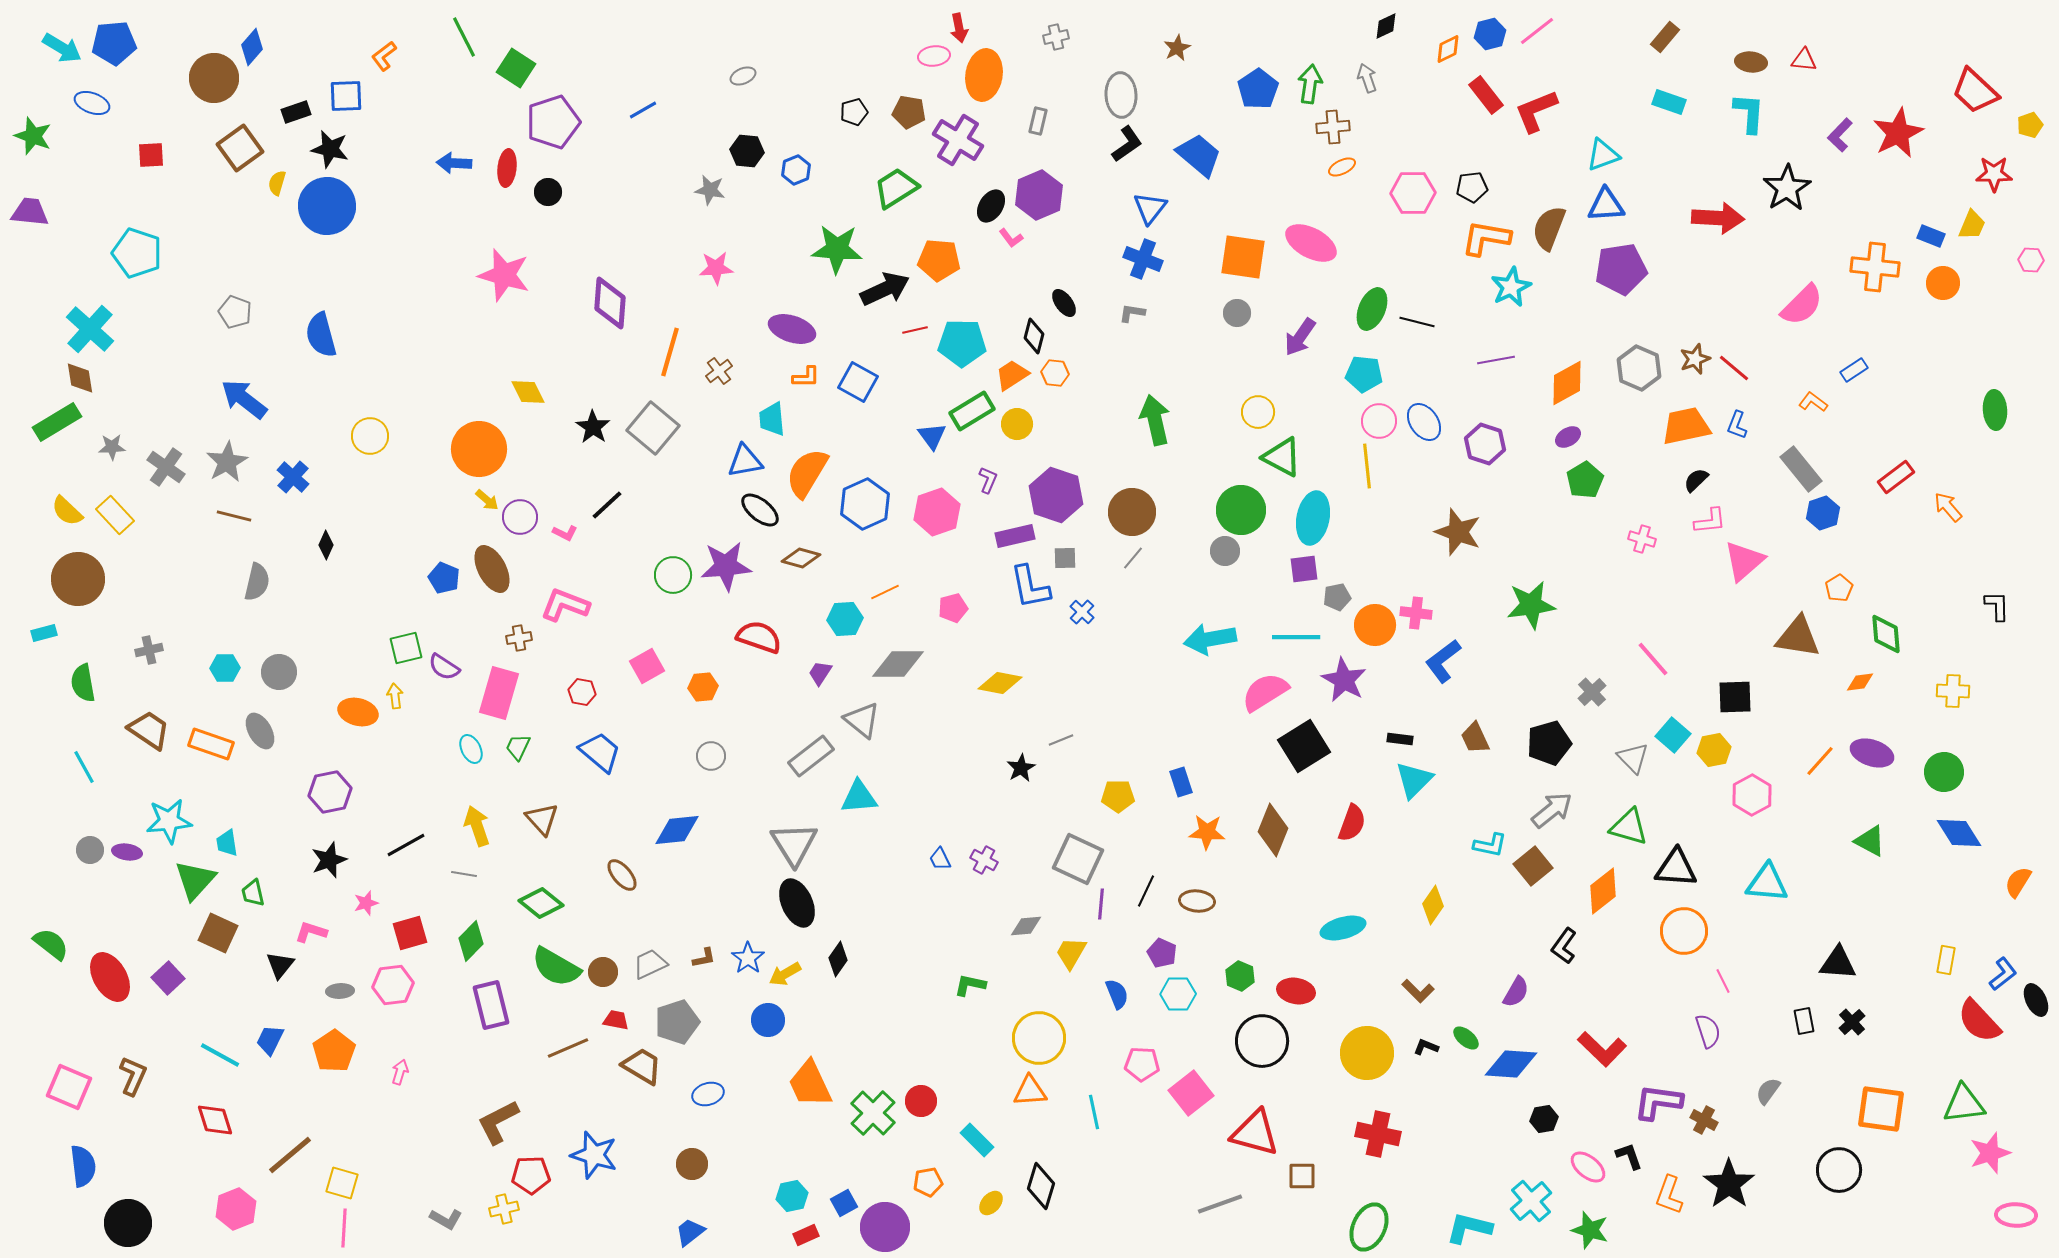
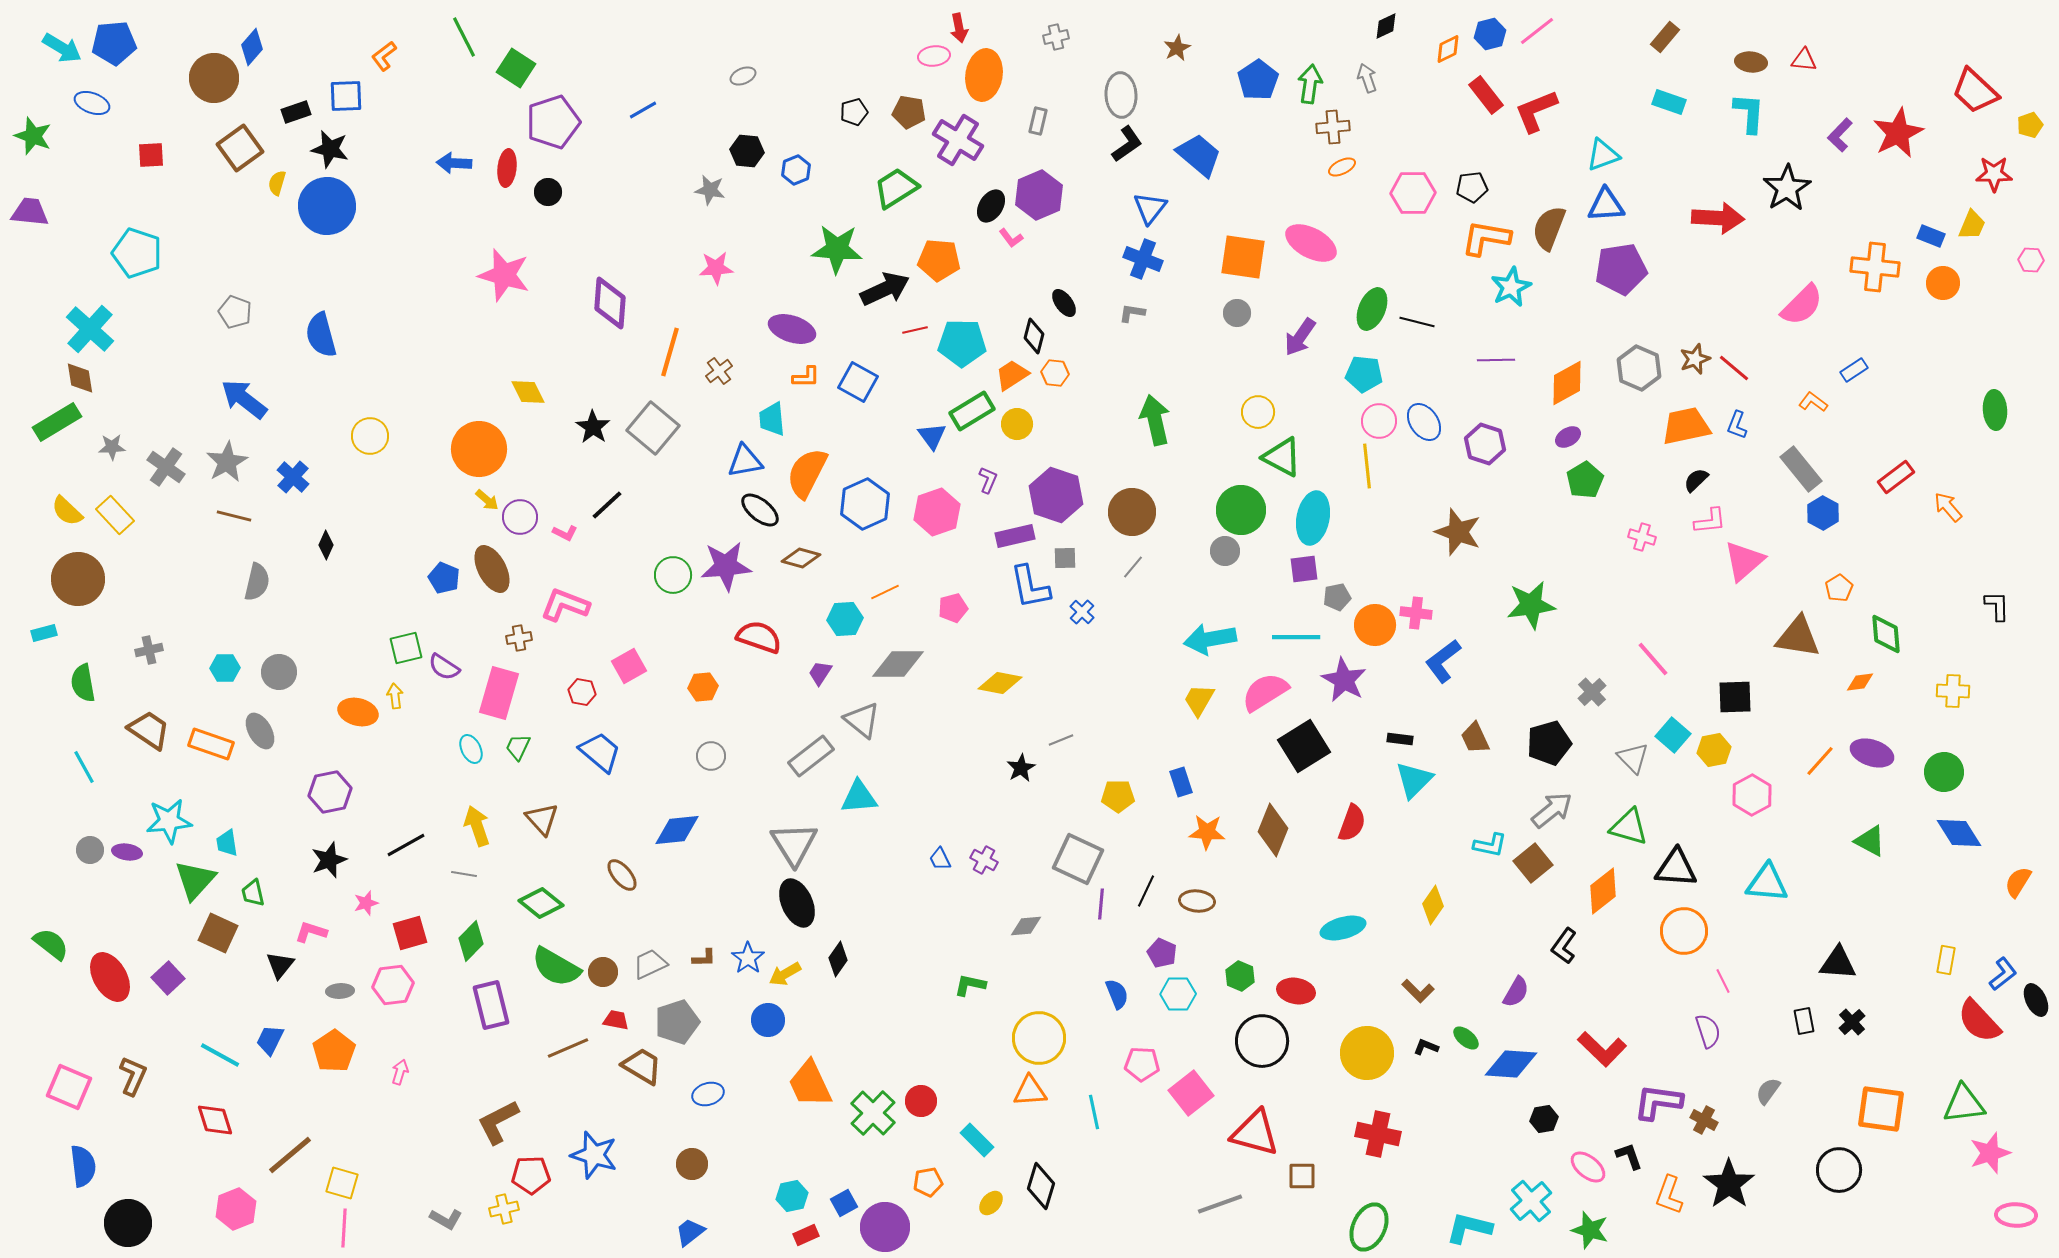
blue pentagon at (1258, 89): moved 9 px up
purple line at (1496, 360): rotated 9 degrees clockwise
orange semicircle at (807, 473): rotated 4 degrees counterclockwise
blue hexagon at (1823, 513): rotated 12 degrees counterclockwise
pink cross at (1642, 539): moved 2 px up
gray line at (1133, 558): moved 9 px down
pink square at (647, 666): moved 18 px left
brown square at (1533, 866): moved 3 px up
yellow trapezoid at (1071, 953): moved 128 px right, 253 px up
brown L-shape at (704, 958): rotated 10 degrees clockwise
